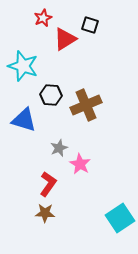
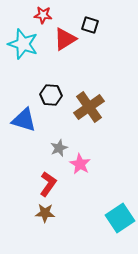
red star: moved 3 px up; rotated 30 degrees clockwise
cyan star: moved 22 px up
brown cross: moved 3 px right, 2 px down; rotated 12 degrees counterclockwise
